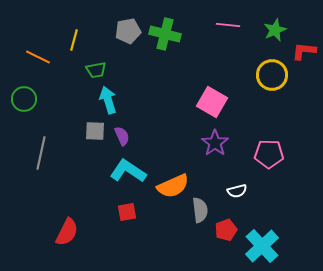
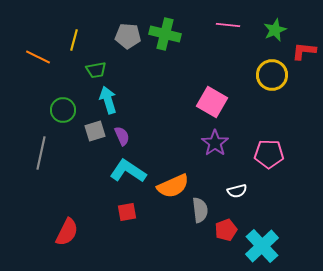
gray pentagon: moved 5 px down; rotated 15 degrees clockwise
green circle: moved 39 px right, 11 px down
gray square: rotated 20 degrees counterclockwise
